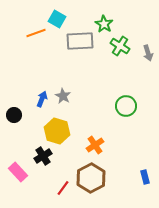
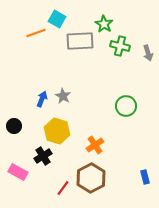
green cross: rotated 18 degrees counterclockwise
black circle: moved 11 px down
pink rectangle: rotated 18 degrees counterclockwise
